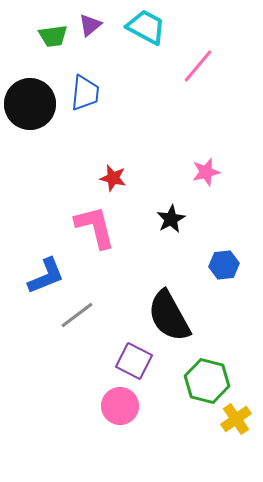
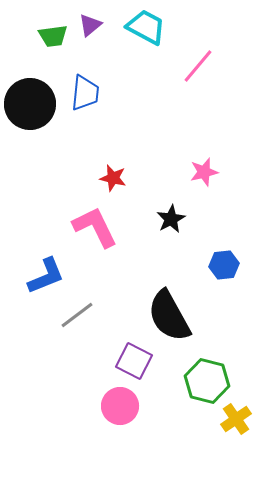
pink star: moved 2 px left
pink L-shape: rotated 12 degrees counterclockwise
